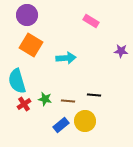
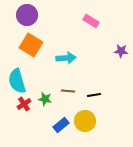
black line: rotated 16 degrees counterclockwise
brown line: moved 10 px up
